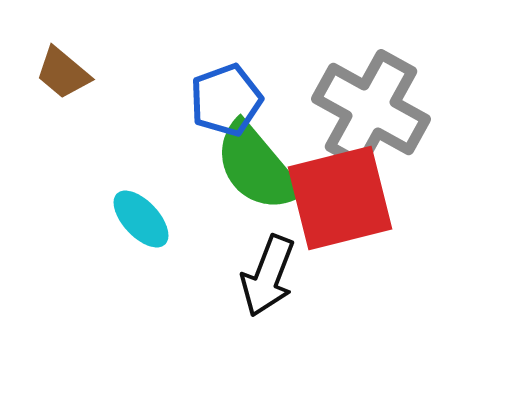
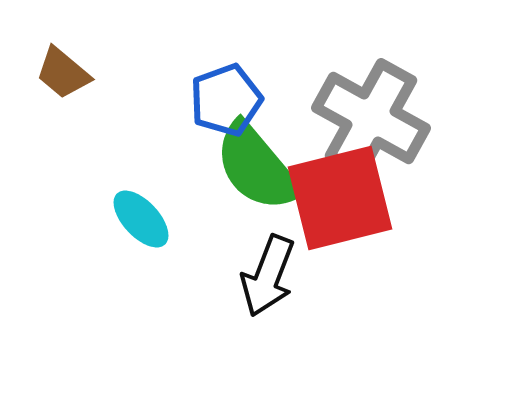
gray cross: moved 9 px down
